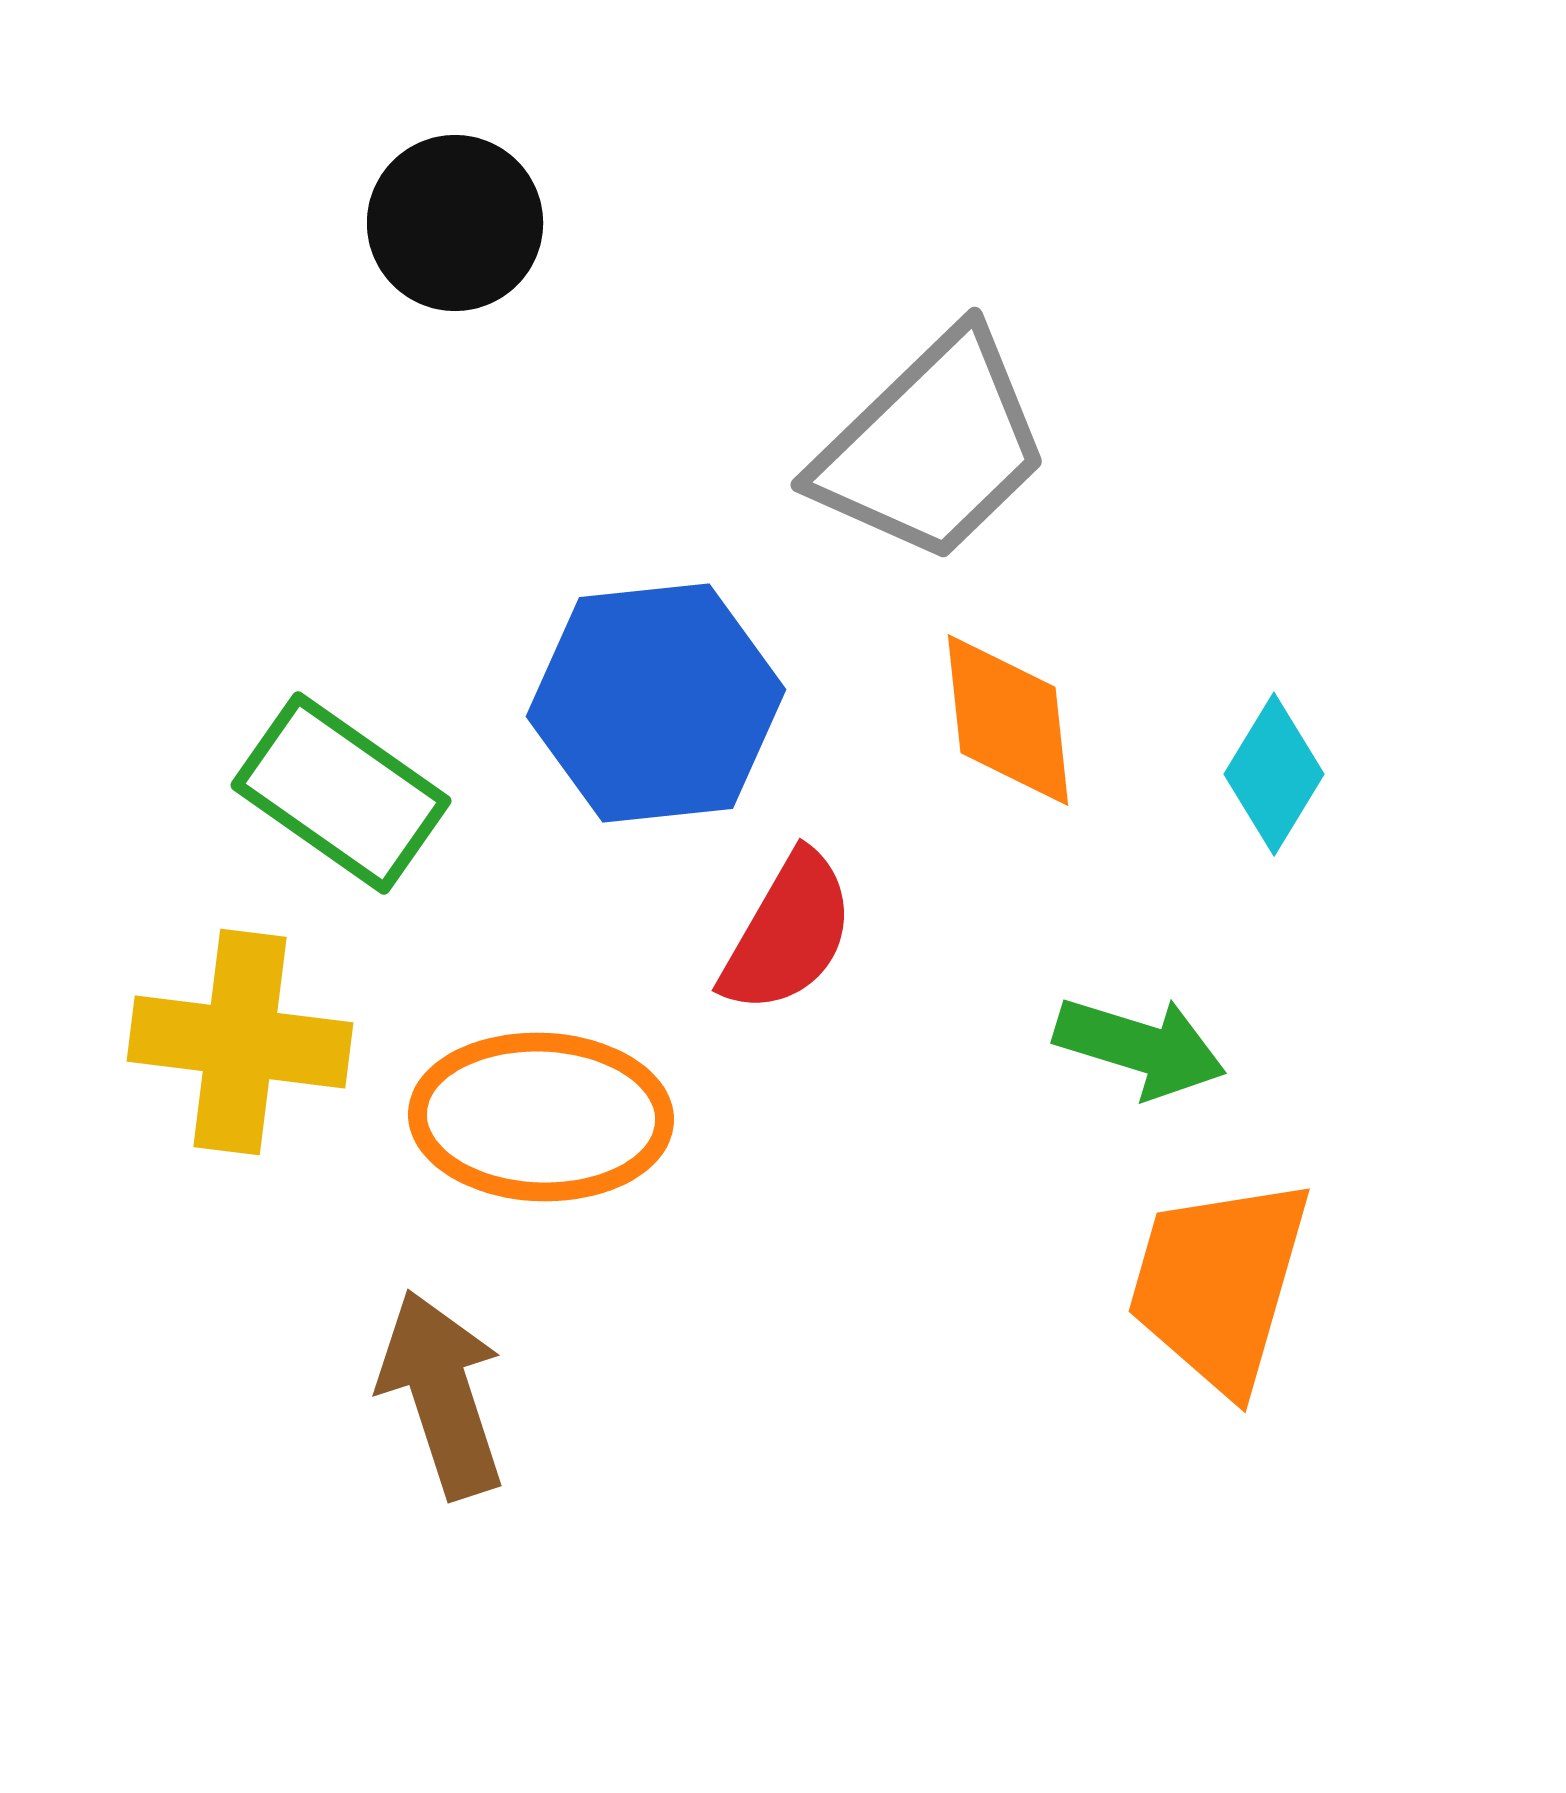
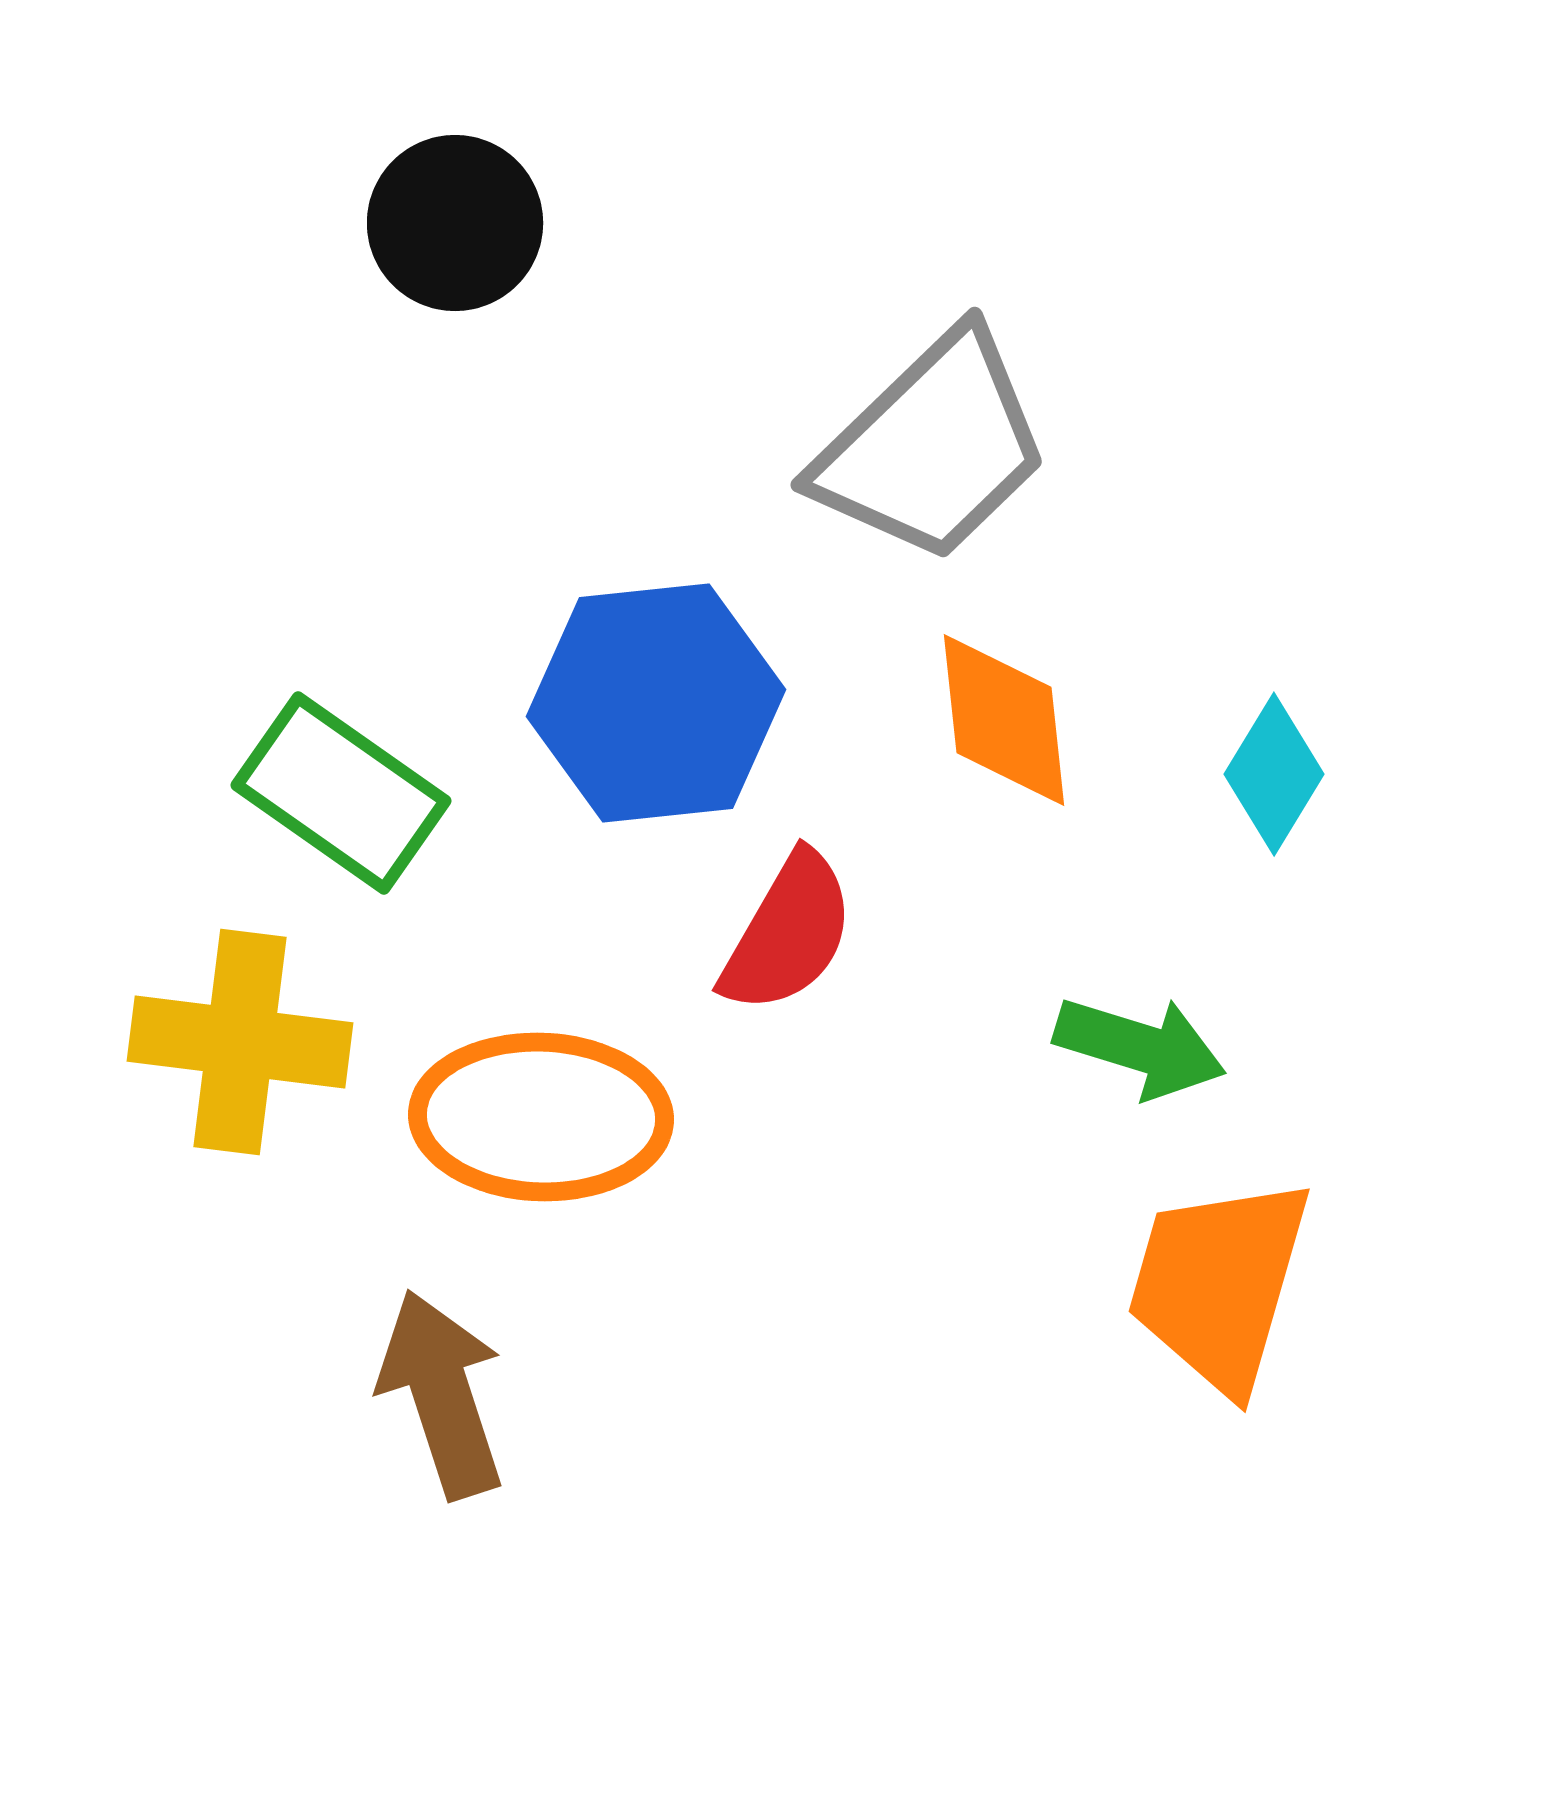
orange diamond: moved 4 px left
